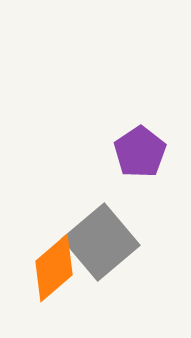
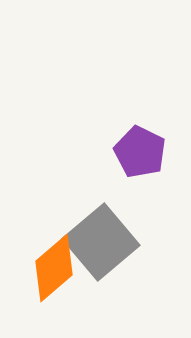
purple pentagon: rotated 12 degrees counterclockwise
